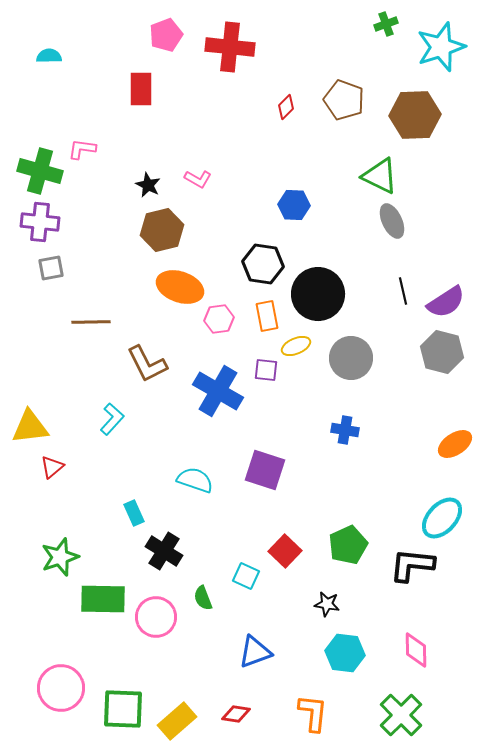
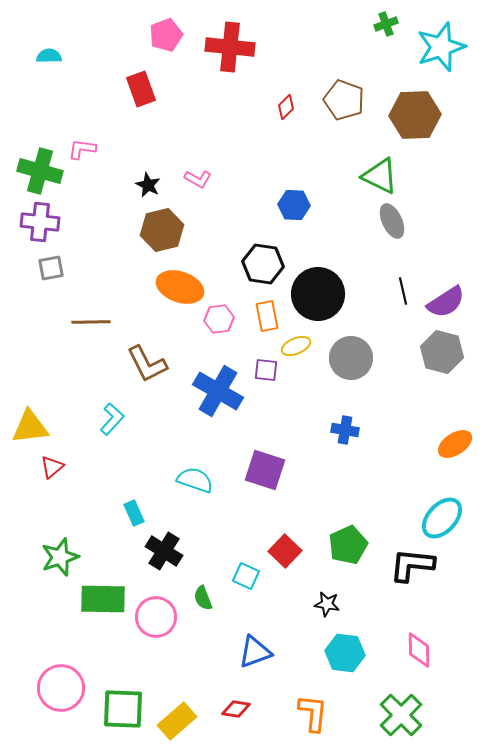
red rectangle at (141, 89): rotated 20 degrees counterclockwise
pink diamond at (416, 650): moved 3 px right
red diamond at (236, 714): moved 5 px up
